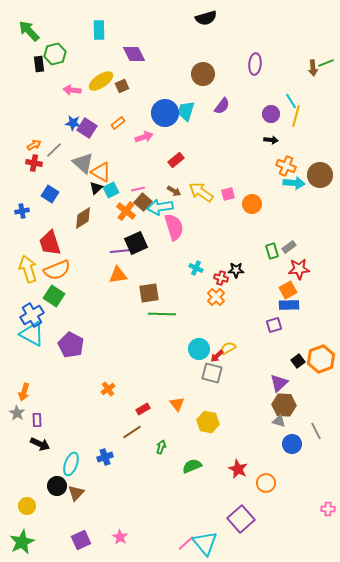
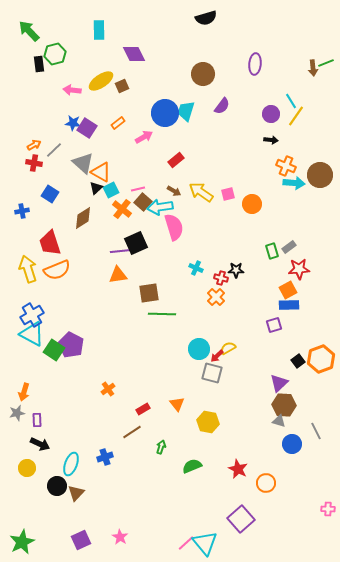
yellow line at (296, 116): rotated 20 degrees clockwise
pink arrow at (144, 137): rotated 12 degrees counterclockwise
orange cross at (126, 211): moved 4 px left, 2 px up
green square at (54, 296): moved 54 px down
gray star at (17, 413): rotated 28 degrees clockwise
yellow circle at (27, 506): moved 38 px up
